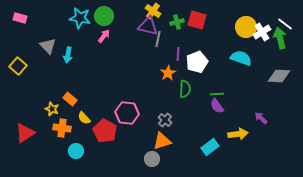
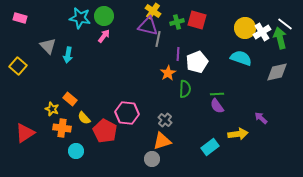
yellow circle: moved 1 px left, 1 px down
gray diamond: moved 2 px left, 4 px up; rotated 15 degrees counterclockwise
